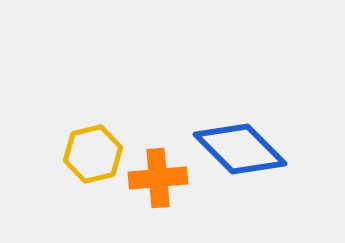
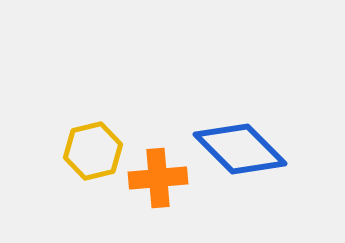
yellow hexagon: moved 3 px up
